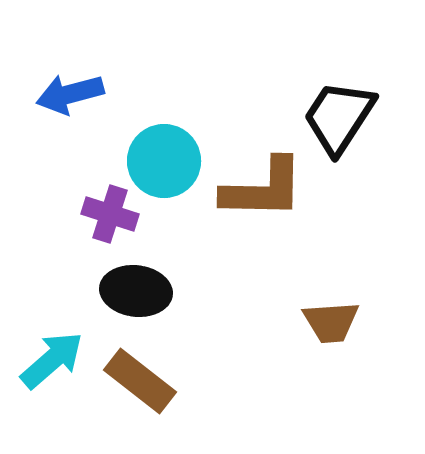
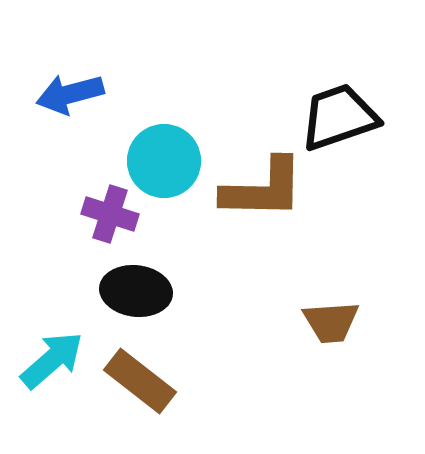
black trapezoid: rotated 38 degrees clockwise
